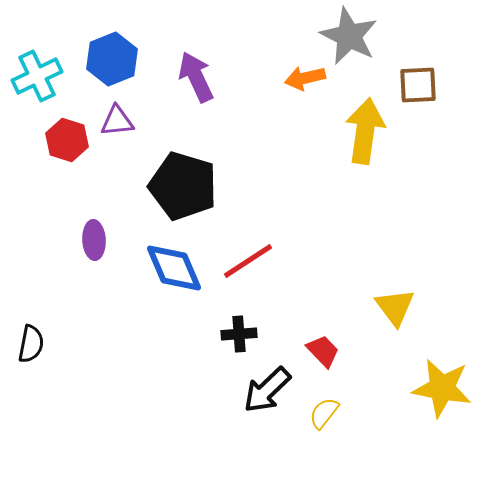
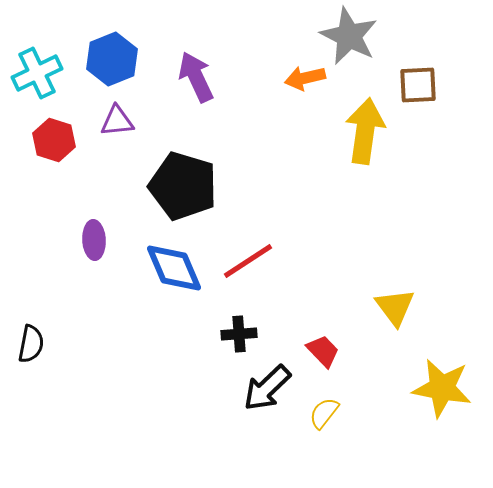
cyan cross: moved 3 px up
red hexagon: moved 13 px left
black arrow: moved 2 px up
